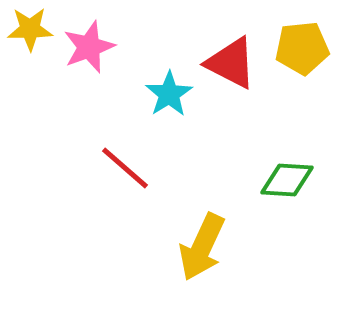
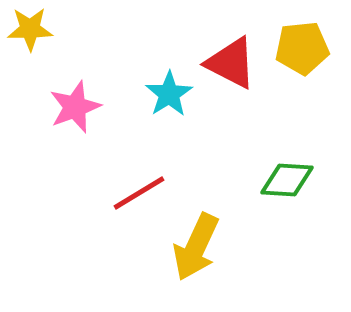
pink star: moved 14 px left, 60 px down
red line: moved 14 px right, 25 px down; rotated 72 degrees counterclockwise
yellow arrow: moved 6 px left
